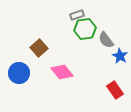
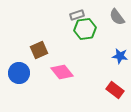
gray semicircle: moved 11 px right, 23 px up
brown square: moved 2 px down; rotated 18 degrees clockwise
blue star: rotated 21 degrees counterclockwise
red rectangle: rotated 18 degrees counterclockwise
